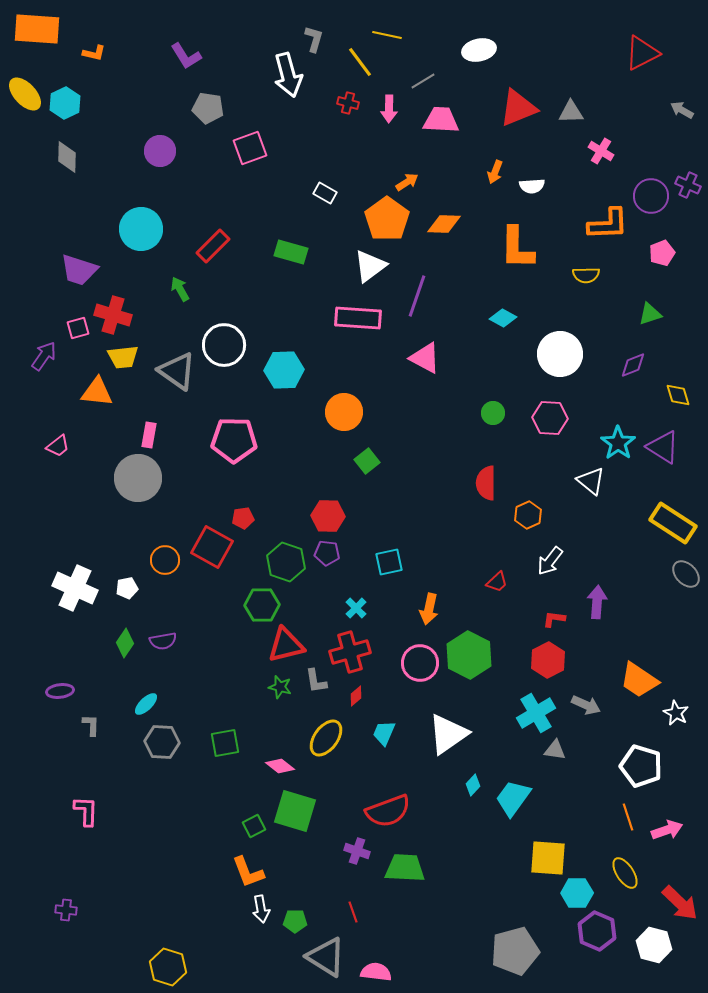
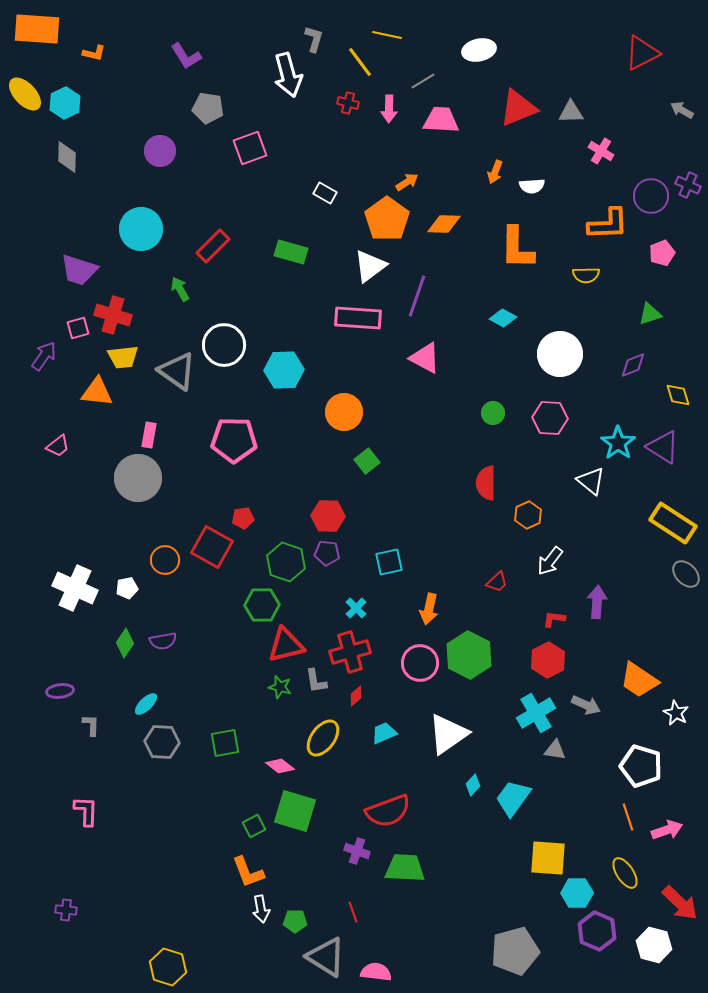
cyan trapezoid at (384, 733): rotated 44 degrees clockwise
yellow ellipse at (326, 738): moved 3 px left
